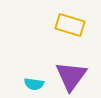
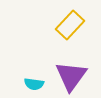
yellow rectangle: rotated 64 degrees counterclockwise
